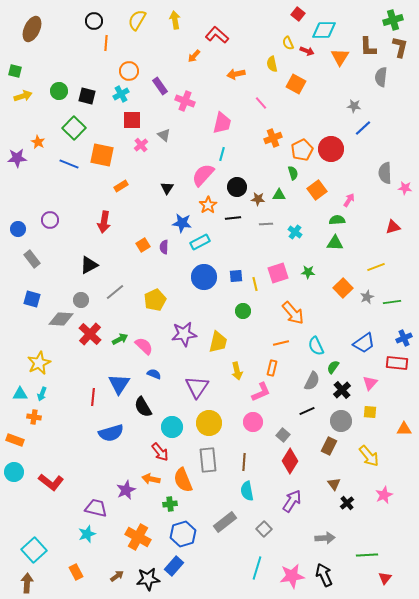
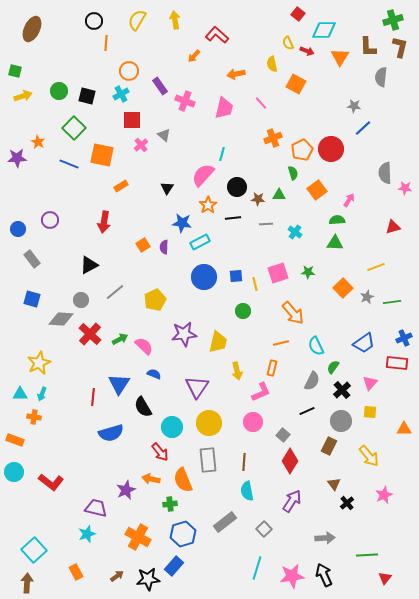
pink trapezoid at (222, 123): moved 2 px right, 15 px up
